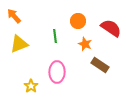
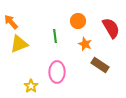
orange arrow: moved 3 px left, 6 px down
red semicircle: rotated 25 degrees clockwise
